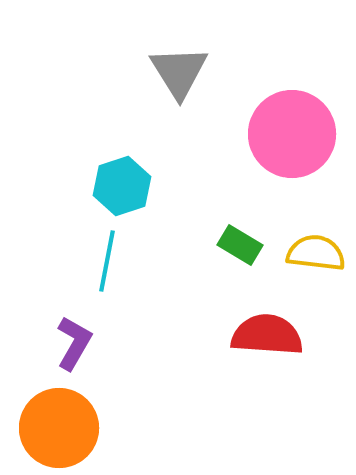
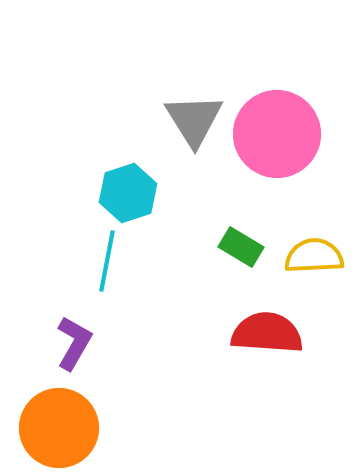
gray triangle: moved 15 px right, 48 px down
pink circle: moved 15 px left
cyan hexagon: moved 6 px right, 7 px down
green rectangle: moved 1 px right, 2 px down
yellow semicircle: moved 2 px left, 3 px down; rotated 10 degrees counterclockwise
red semicircle: moved 2 px up
